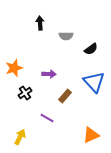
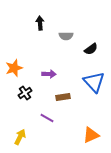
brown rectangle: moved 2 px left, 1 px down; rotated 40 degrees clockwise
